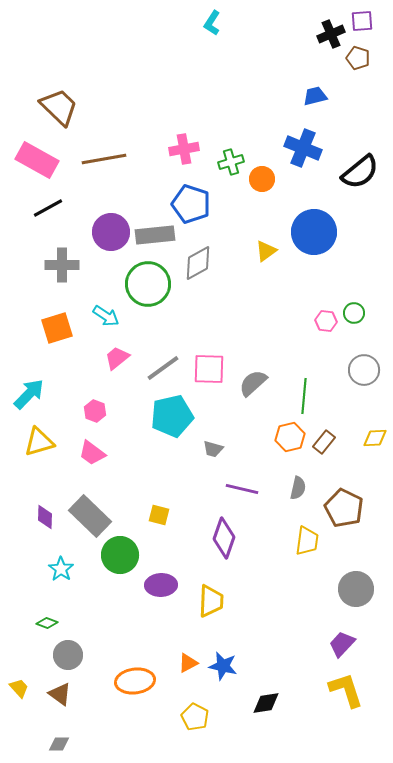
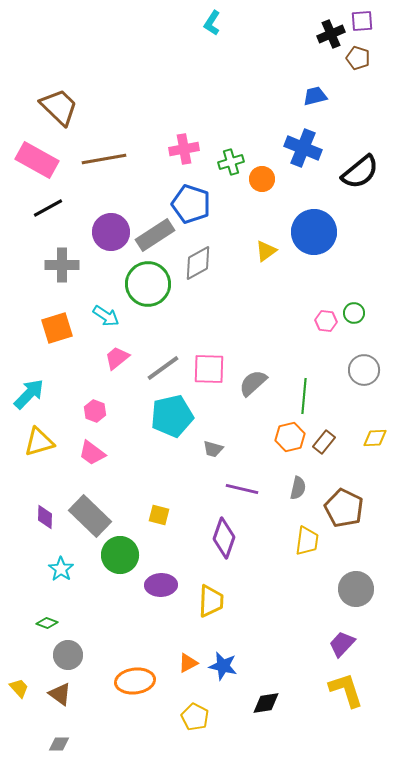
gray rectangle at (155, 235): rotated 27 degrees counterclockwise
